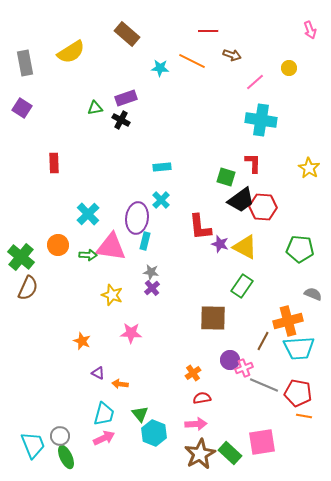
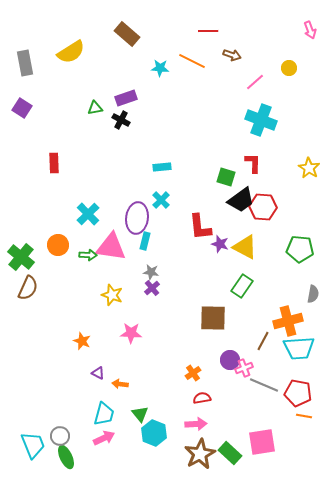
cyan cross at (261, 120): rotated 12 degrees clockwise
gray semicircle at (313, 294): rotated 78 degrees clockwise
